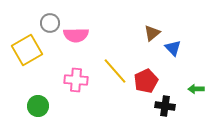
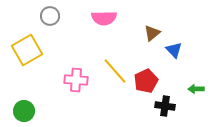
gray circle: moved 7 px up
pink semicircle: moved 28 px right, 17 px up
blue triangle: moved 1 px right, 2 px down
green circle: moved 14 px left, 5 px down
